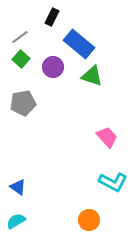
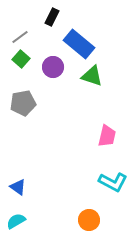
pink trapezoid: moved 1 px up; rotated 55 degrees clockwise
